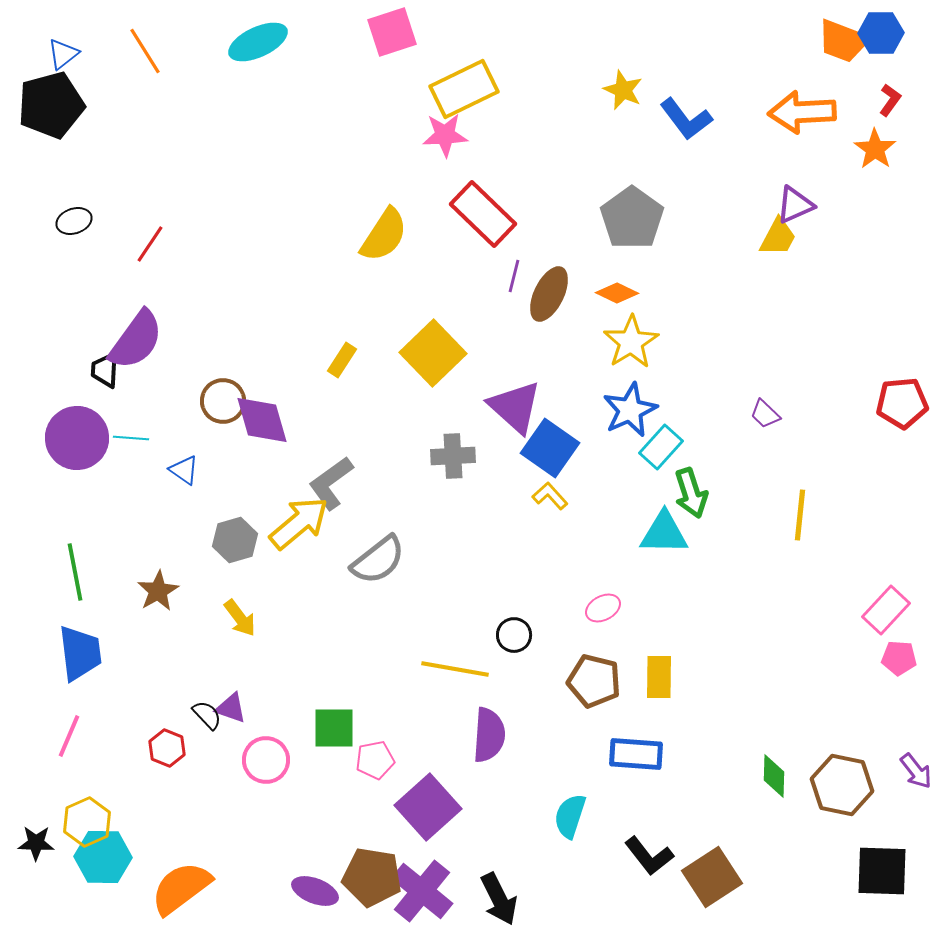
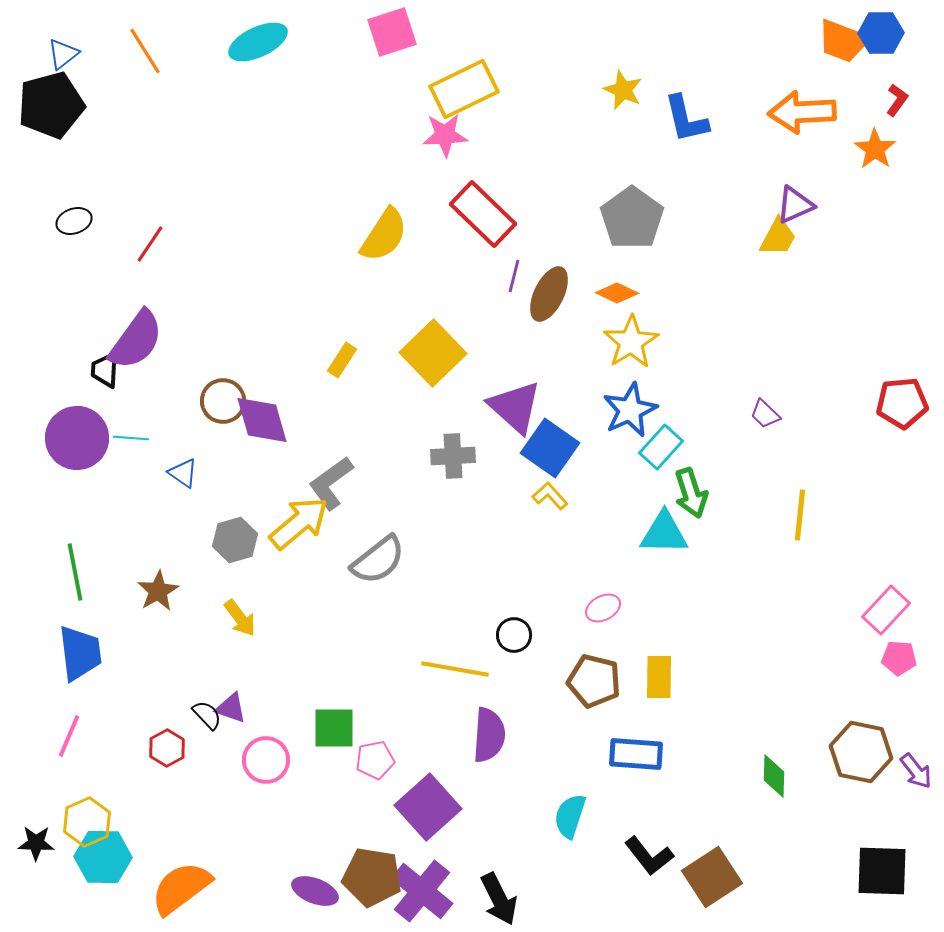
red L-shape at (890, 100): moved 7 px right
blue L-shape at (686, 119): rotated 24 degrees clockwise
blue triangle at (184, 470): moved 1 px left, 3 px down
red hexagon at (167, 748): rotated 9 degrees clockwise
brown hexagon at (842, 785): moved 19 px right, 33 px up
